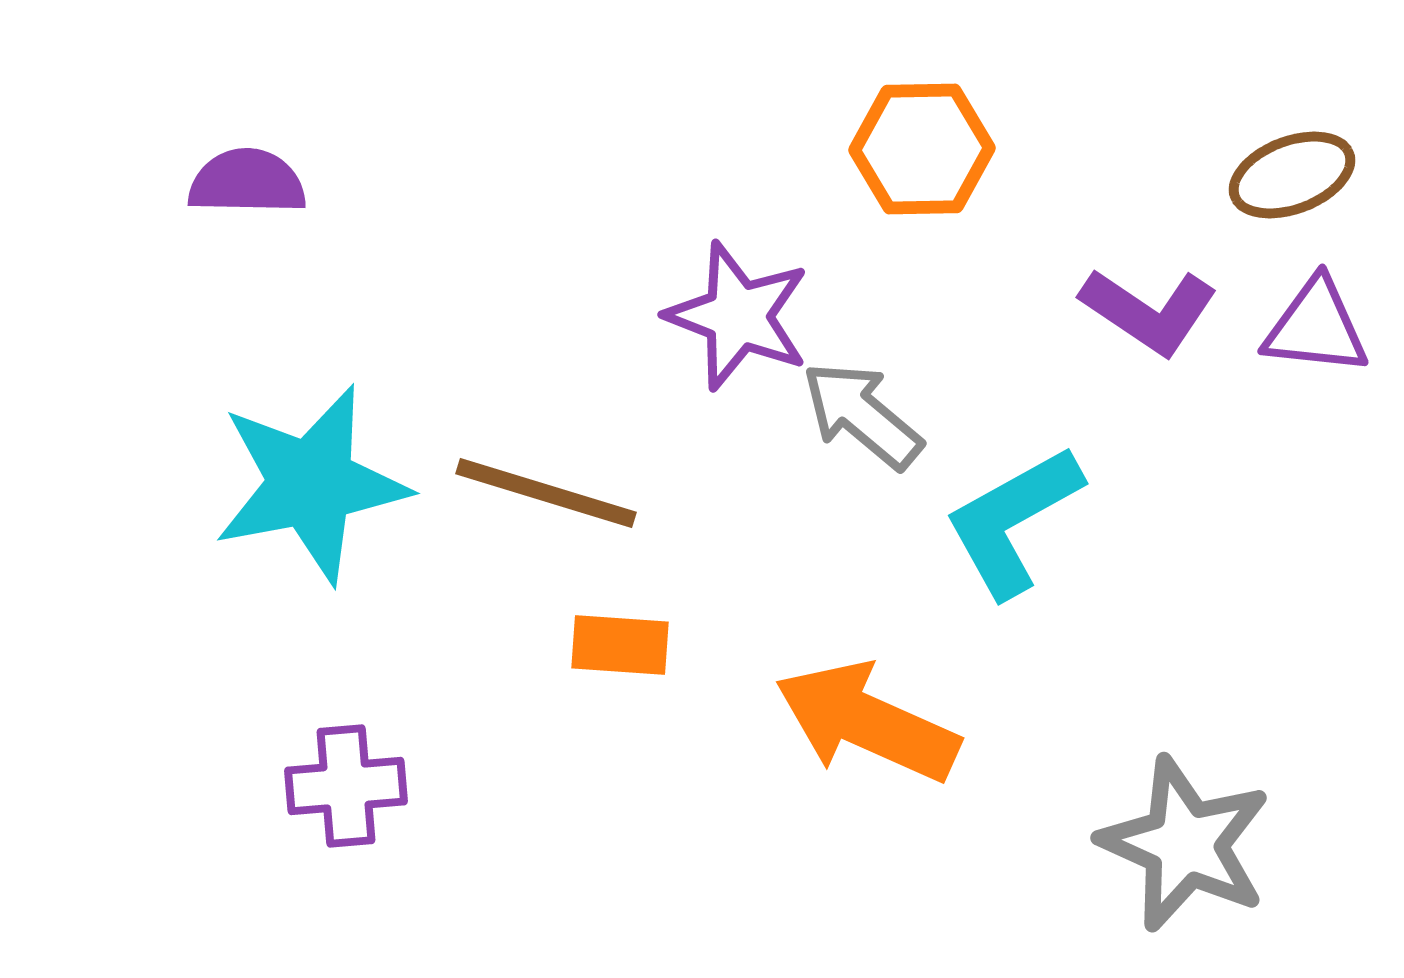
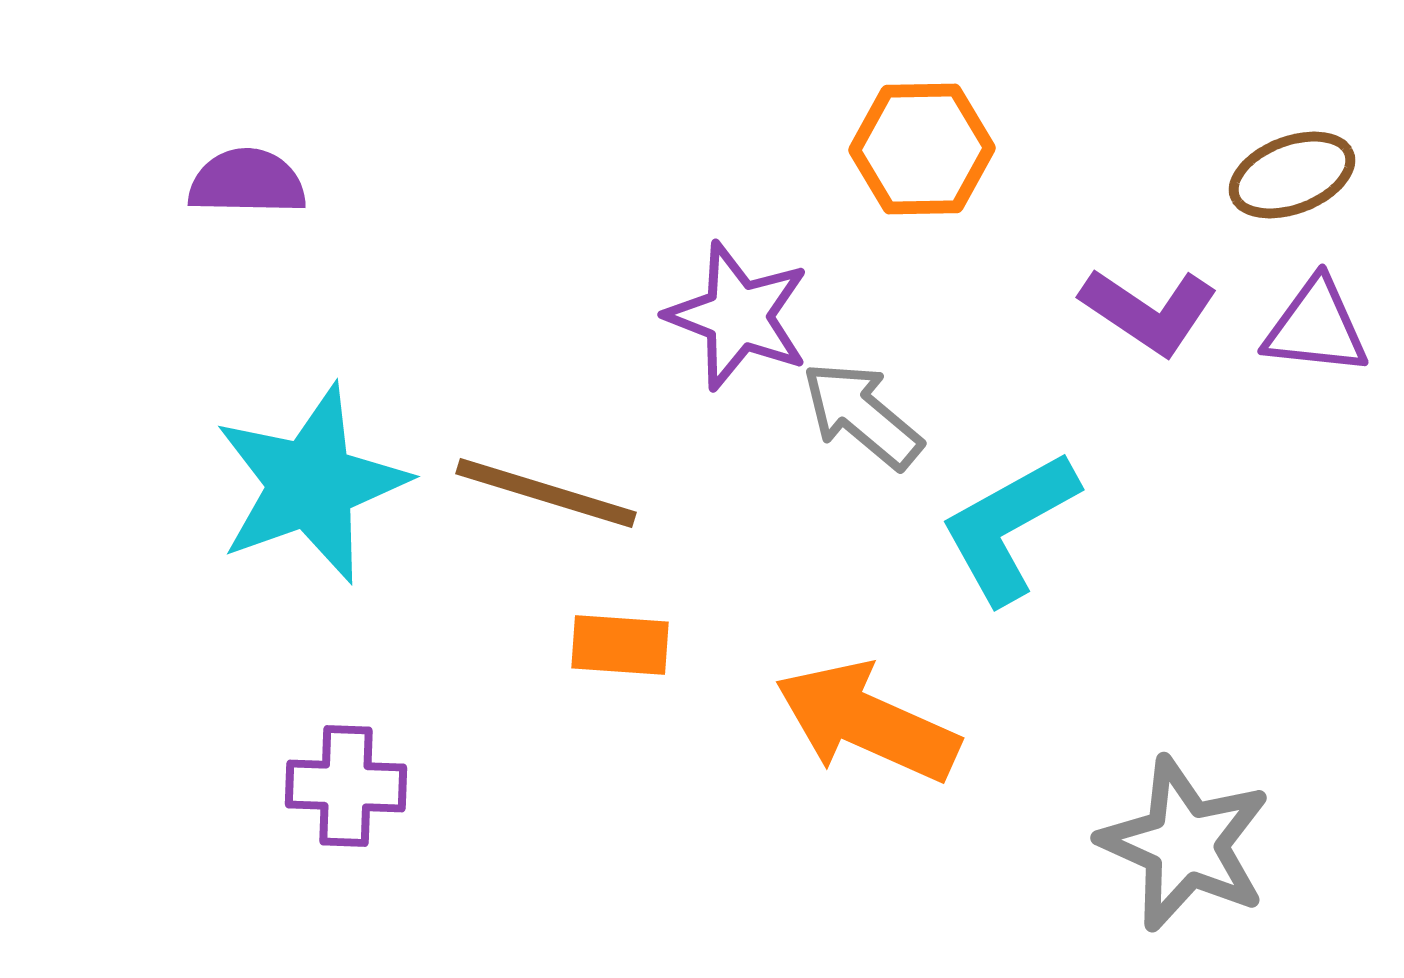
cyan star: rotated 9 degrees counterclockwise
cyan L-shape: moved 4 px left, 6 px down
purple cross: rotated 7 degrees clockwise
